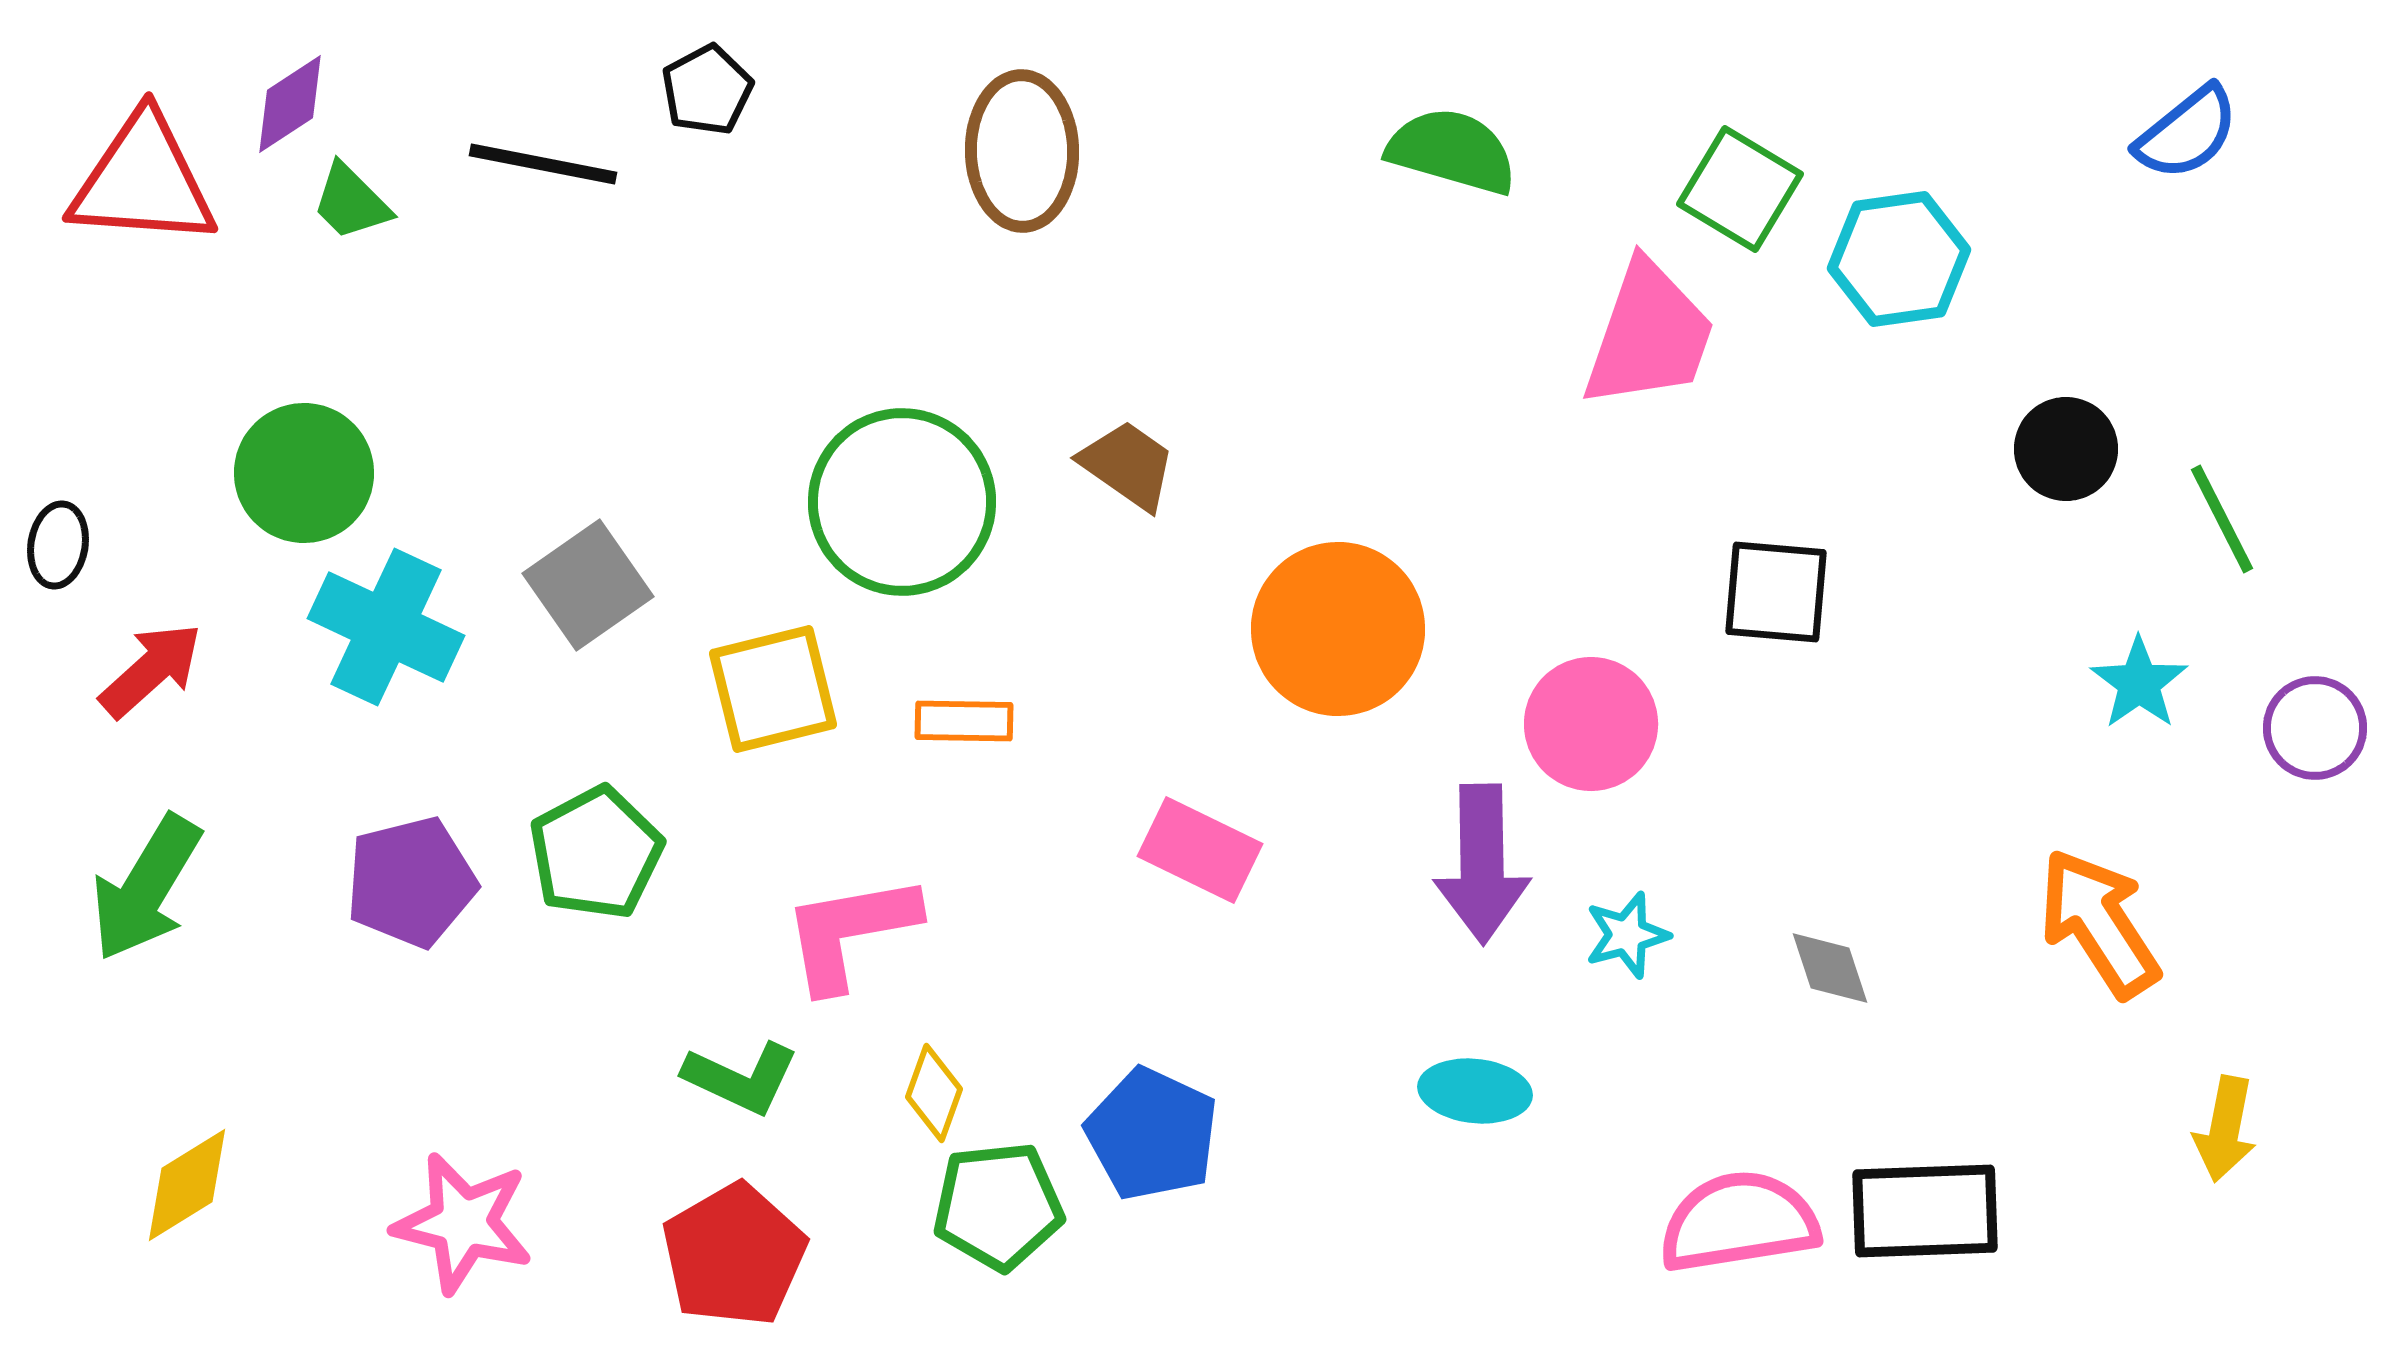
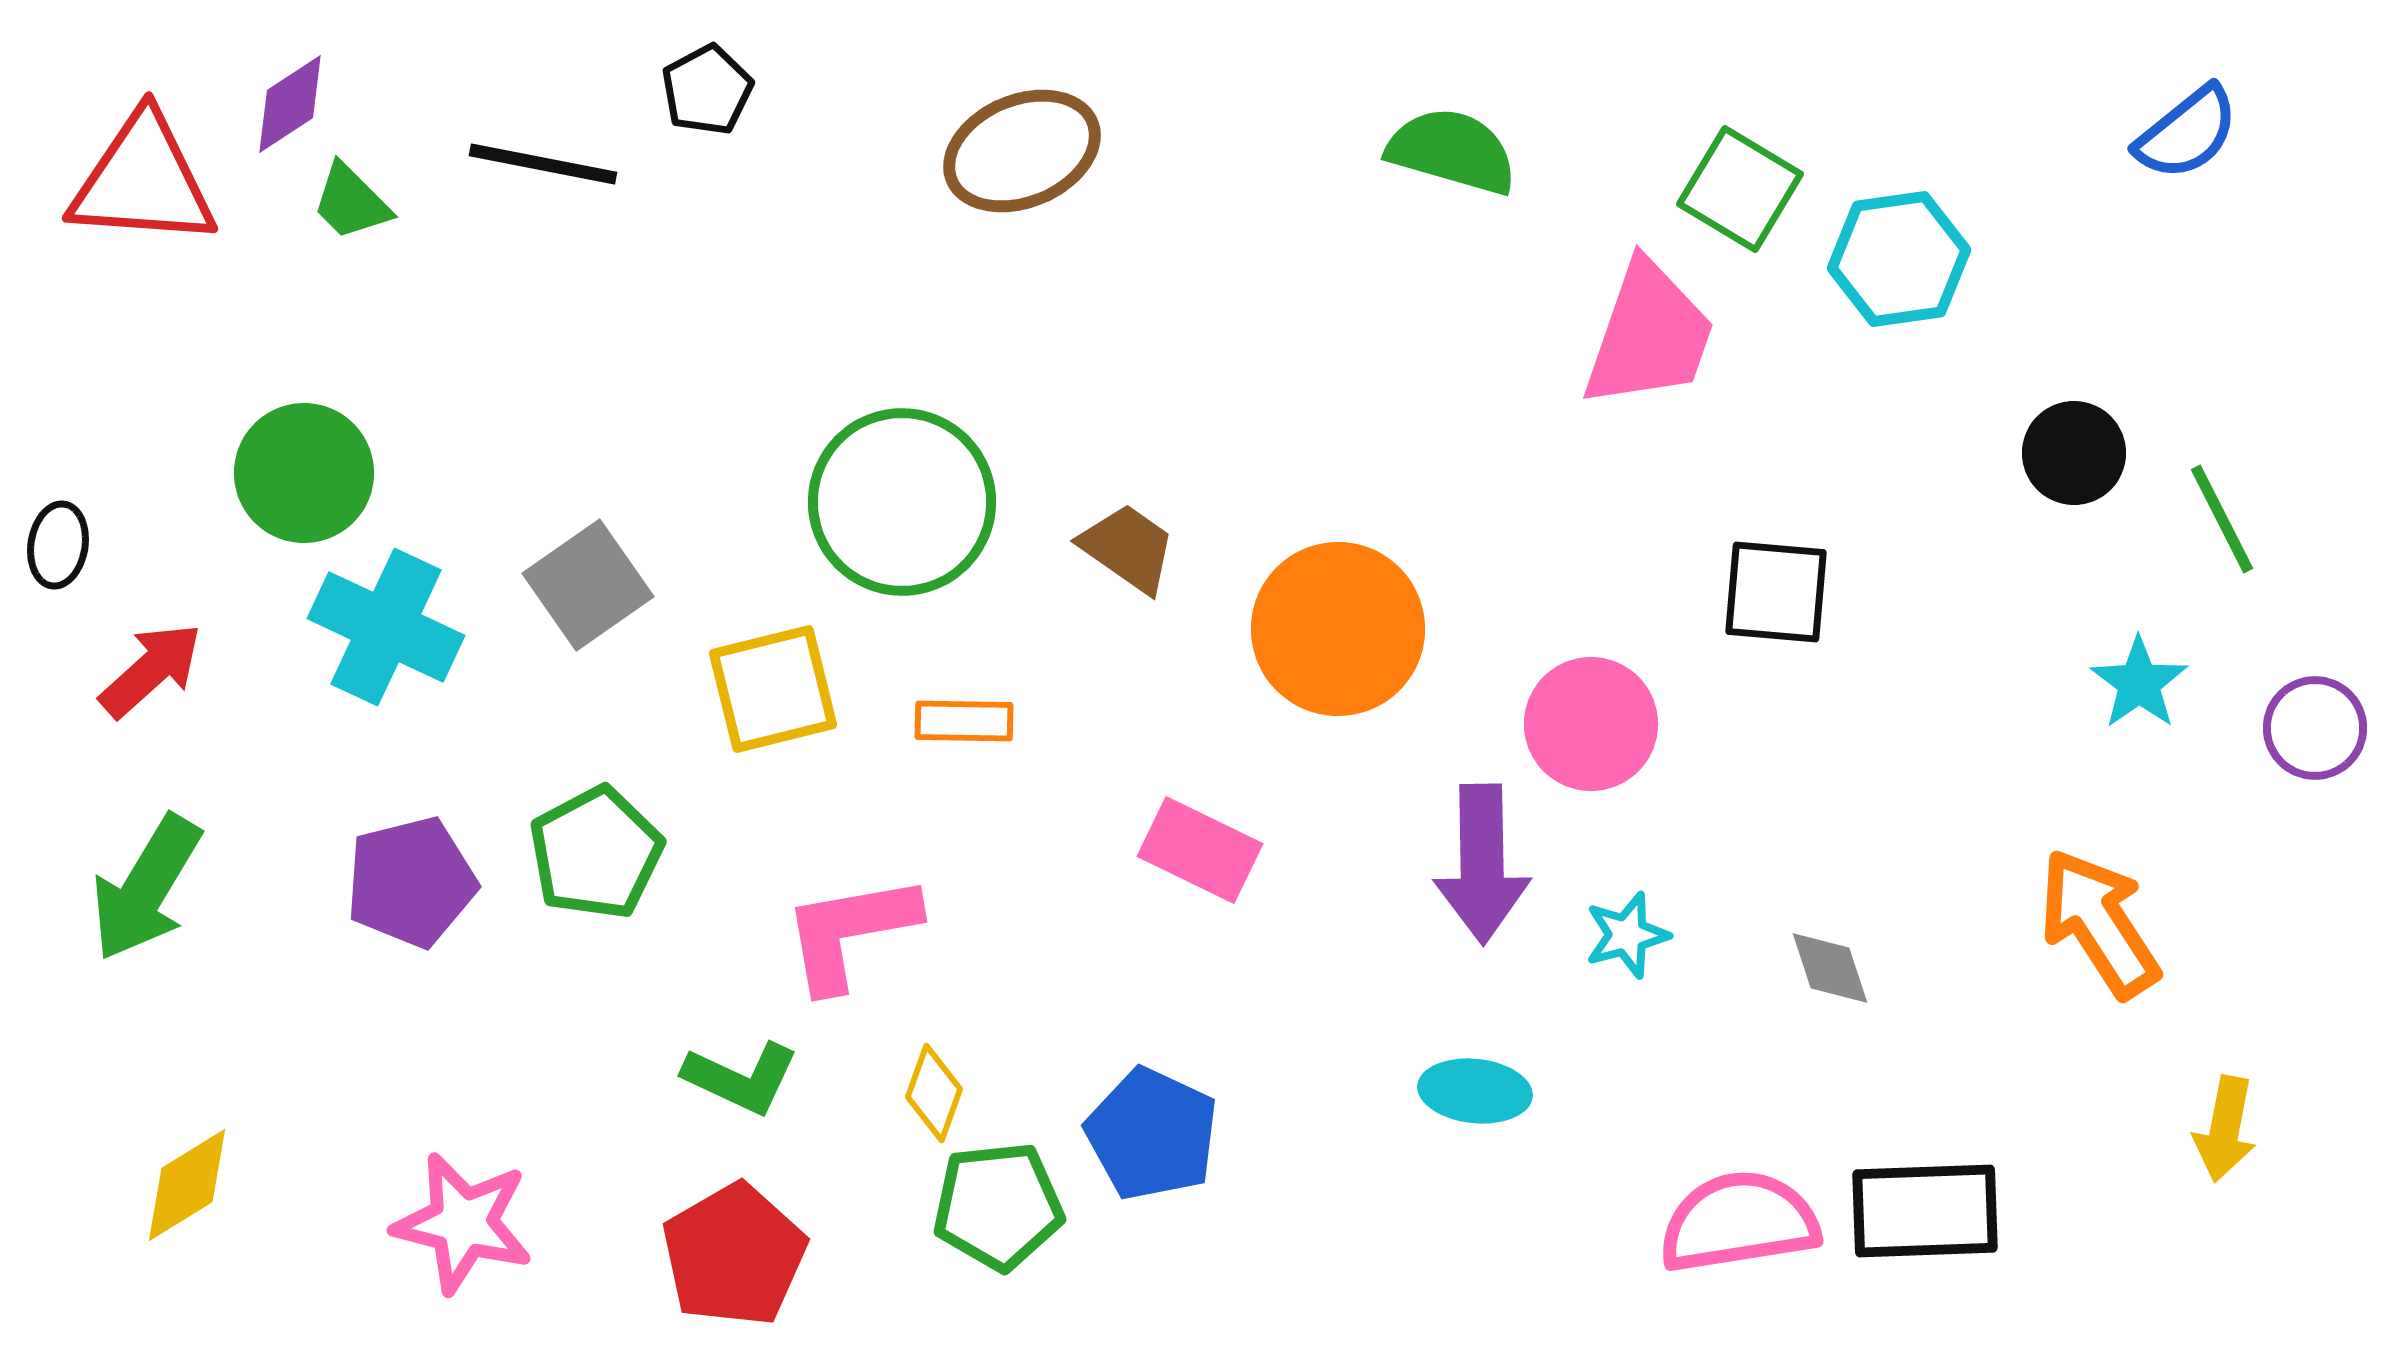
brown ellipse at (1022, 151): rotated 68 degrees clockwise
black circle at (2066, 449): moved 8 px right, 4 px down
brown trapezoid at (1128, 465): moved 83 px down
